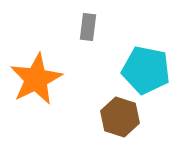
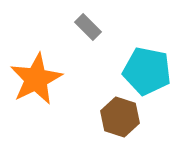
gray rectangle: rotated 52 degrees counterclockwise
cyan pentagon: moved 1 px right, 1 px down
